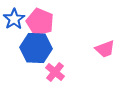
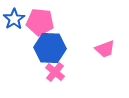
pink pentagon: rotated 16 degrees counterclockwise
blue hexagon: moved 14 px right
